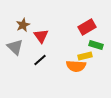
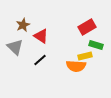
red triangle: rotated 21 degrees counterclockwise
